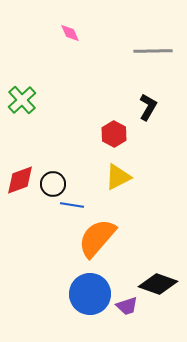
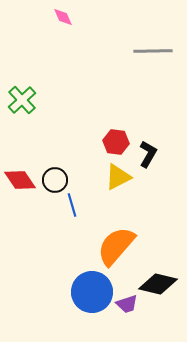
pink diamond: moved 7 px left, 16 px up
black L-shape: moved 47 px down
red hexagon: moved 2 px right, 8 px down; rotated 20 degrees counterclockwise
red diamond: rotated 76 degrees clockwise
black circle: moved 2 px right, 4 px up
blue line: rotated 65 degrees clockwise
orange semicircle: moved 19 px right, 8 px down
black diamond: rotated 6 degrees counterclockwise
blue circle: moved 2 px right, 2 px up
purple trapezoid: moved 2 px up
